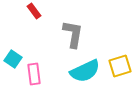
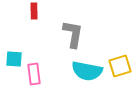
red rectangle: rotated 35 degrees clockwise
cyan square: moved 1 px right; rotated 30 degrees counterclockwise
cyan semicircle: moved 2 px right; rotated 36 degrees clockwise
